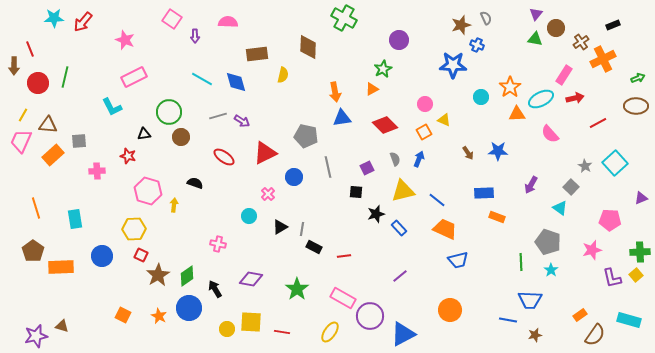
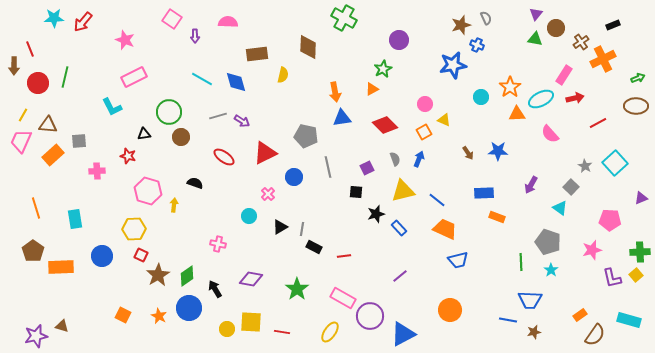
blue star at (453, 65): rotated 12 degrees counterclockwise
brown star at (535, 335): moved 1 px left, 3 px up
